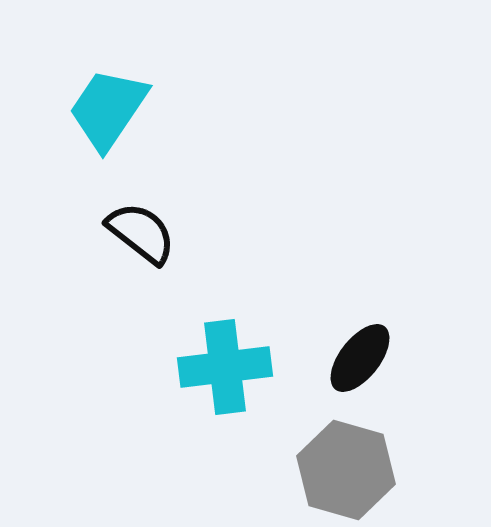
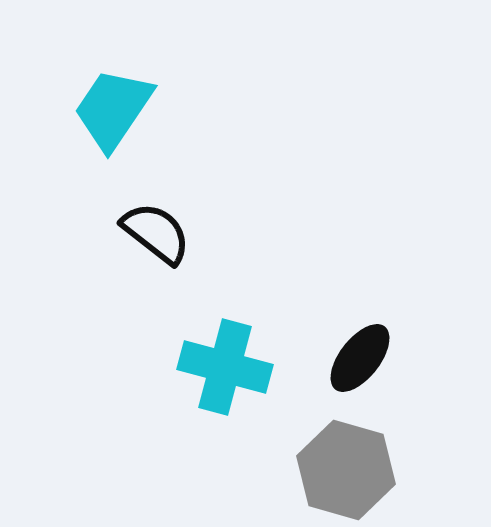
cyan trapezoid: moved 5 px right
black semicircle: moved 15 px right
cyan cross: rotated 22 degrees clockwise
